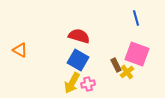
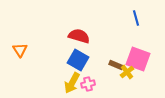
orange triangle: rotated 28 degrees clockwise
pink square: moved 1 px right, 5 px down
brown rectangle: rotated 40 degrees counterclockwise
